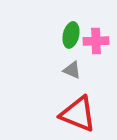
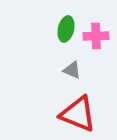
green ellipse: moved 5 px left, 6 px up
pink cross: moved 5 px up
